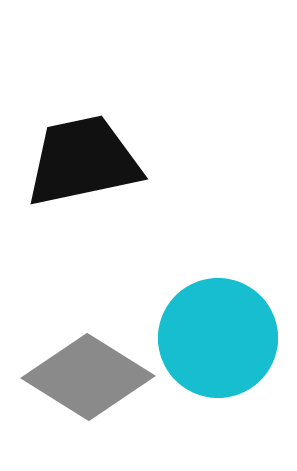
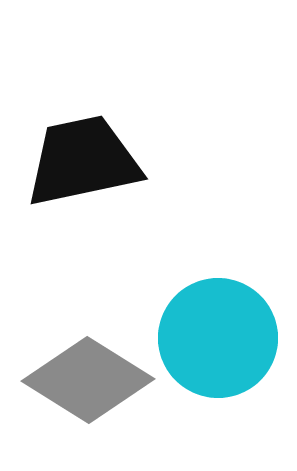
gray diamond: moved 3 px down
